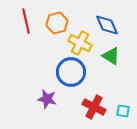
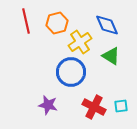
yellow cross: moved 1 px up; rotated 30 degrees clockwise
purple star: moved 1 px right, 6 px down
cyan square: moved 2 px left, 5 px up; rotated 16 degrees counterclockwise
